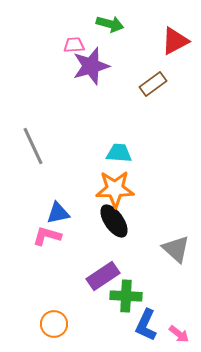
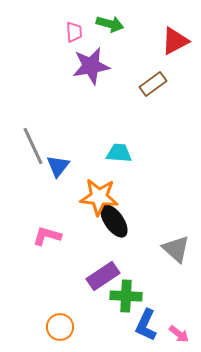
pink trapezoid: moved 13 px up; rotated 90 degrees clockwise
purple star: rotated 6 degrees clockwise
orange star: moved 16 px left, 8 px down; rotated 6 degrees clockwise
blue triangle: moved 47 px up; rotated 40 degrees counterclockwise
orange circle: moved 6 px right, 3 px down
